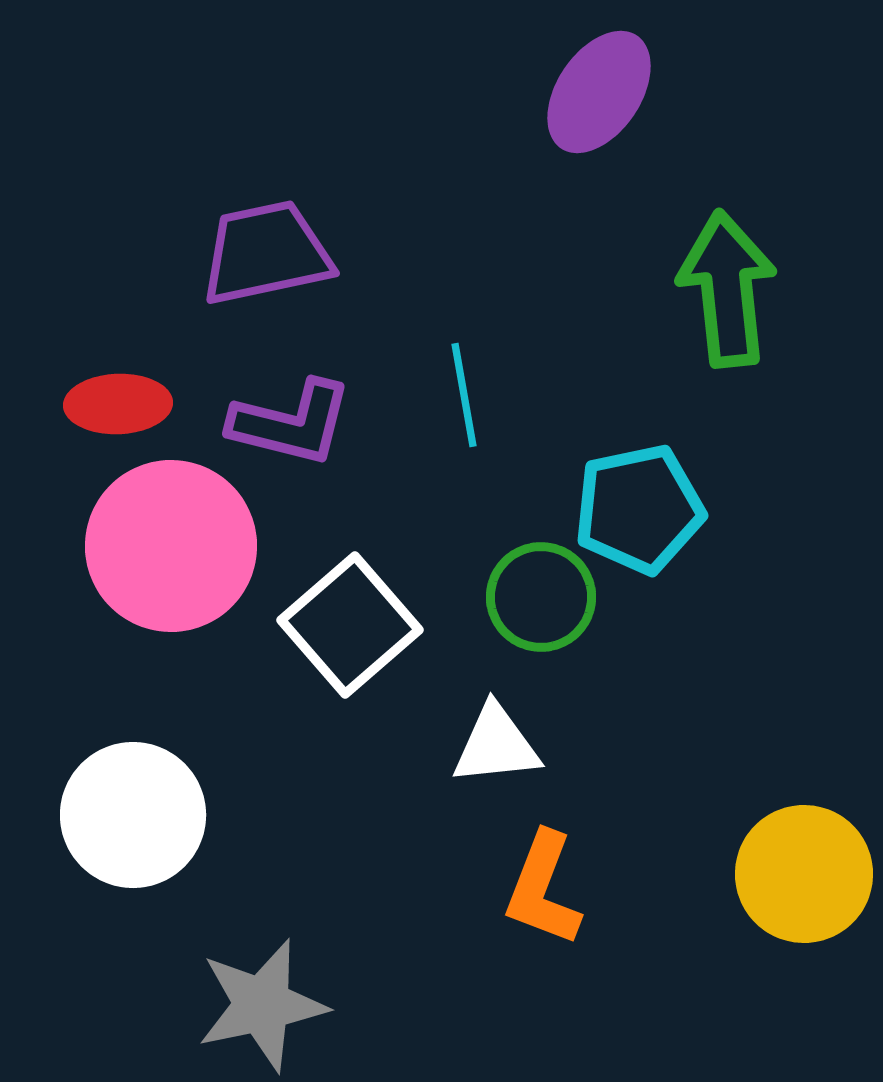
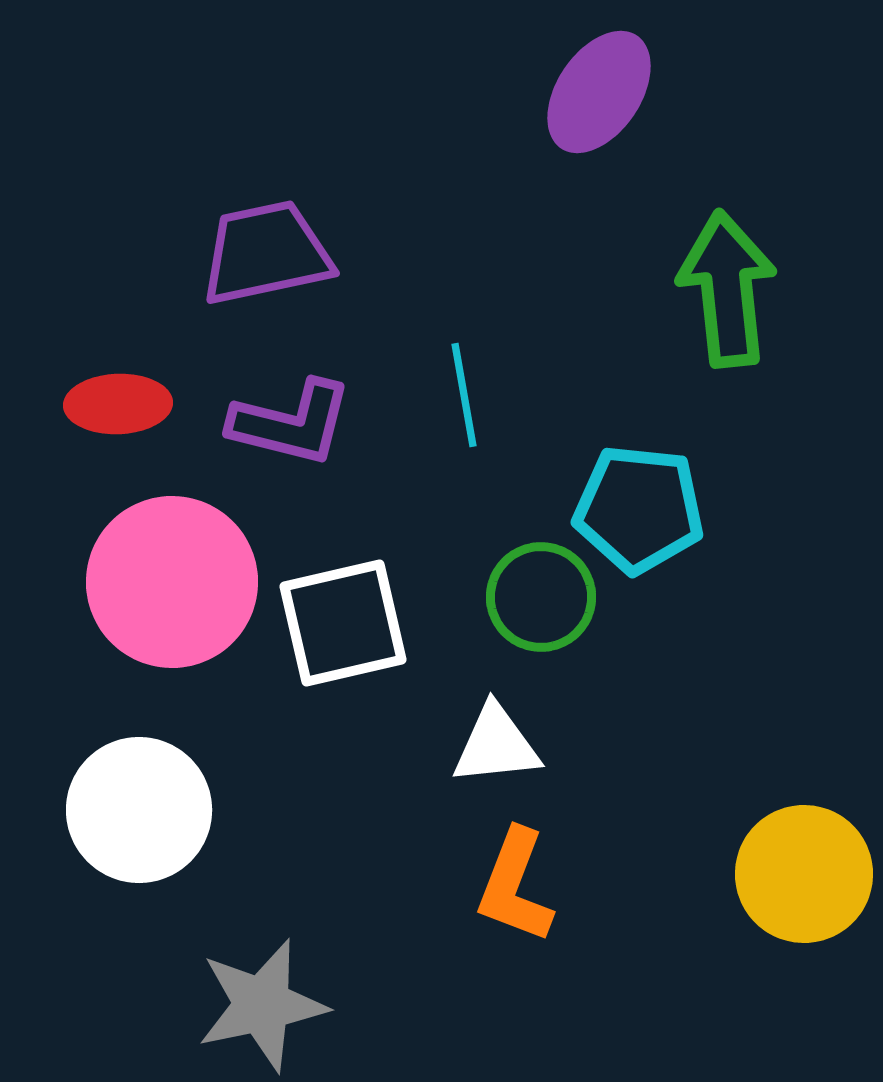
cyan pentagon: rotated 18 degrees clockwise
pink circle: moved 1 px right, 36 px down
white square: moved 7 px left, 2 px up; rotated 28 degrees clockwise
white circle: moved 6 px right, 5 px up
orange L-shape: moved 28 px left, 3 px up
